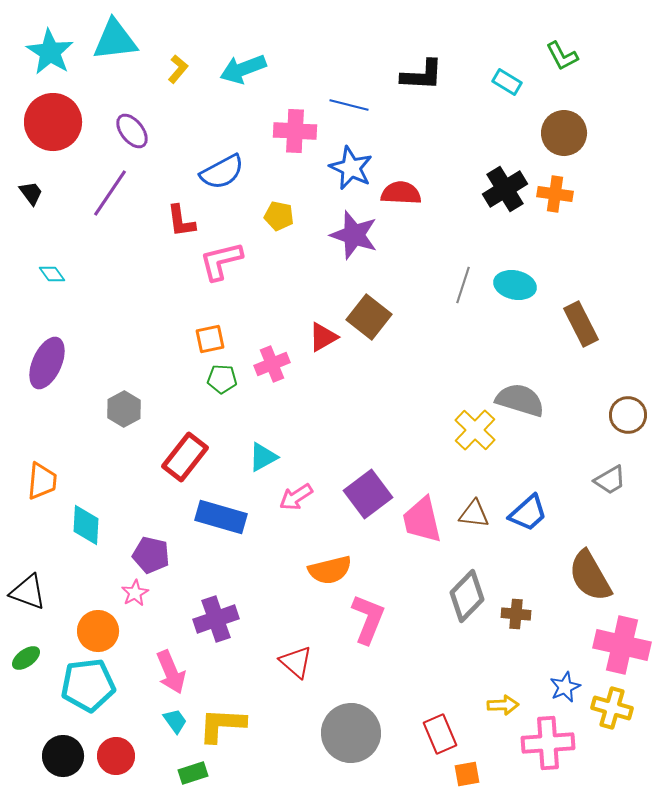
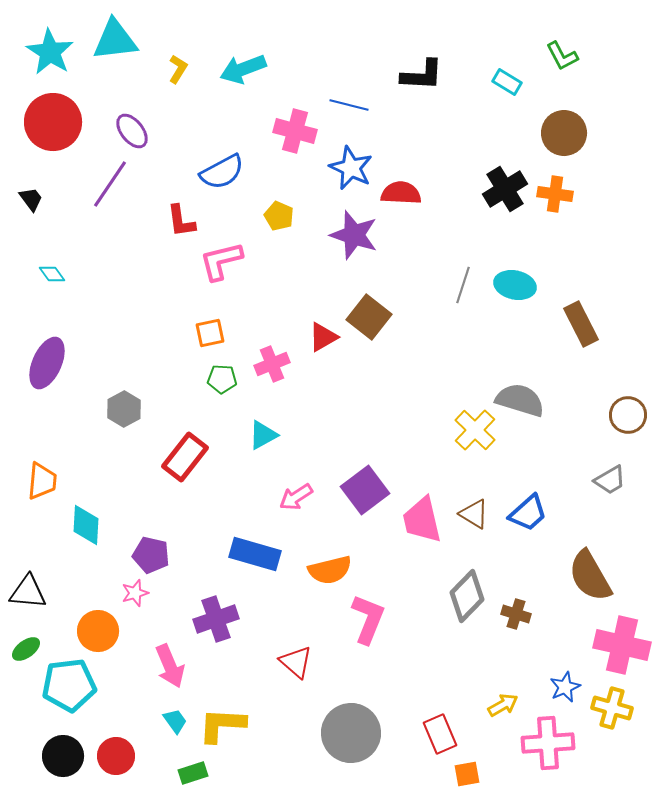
yellow L-shape at (178, 69): rotated 8 degrees counterclockwise
pink cross at (295, 131): rotated 12 degrees clockwise
black trapezoid at (31, 193): moved 6 px down
purple line at (110, 193): moved 9 px up
yellow pentagon at (279, 216): rotated 12 degrees clockwise
orange square at (210, 339): moved 6 px up
cyan triangle at (263, 457): moved 22 px up
purple square at (368, 494): moved 3 px left, 4 px up
brown triangle at (474, 514): rotated 24 degrees clockwise
blue rectangle at (221, 517): moved 34 px right, 37 px down
black triangle at (28, 592): rotated 15 degrees counterclockwise
pink star at (135, 593): rotated 12 degrees clockwise
brown cross at (516, 614): rotated 12 degrees clockwise
green ellipse at (26, 658): moved 9 px up
pink arrow at (171, 672): moved 1 px left, 6 px up
cyan pentagon at (88, 685): moved 19 px left
yellow arrow at (503, 705): rotated 28 degrees counterclockwise
